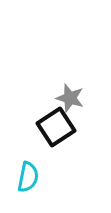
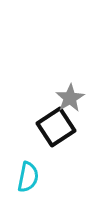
gray star: rotated 24 degrees clockwise
